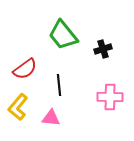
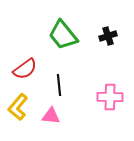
black cross: moved 5 px right, 13 px up
pink triangle: moved 2 px up
